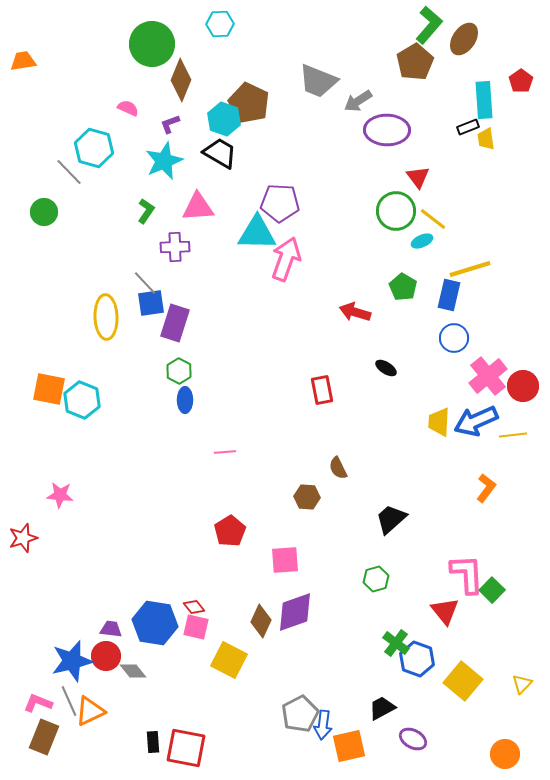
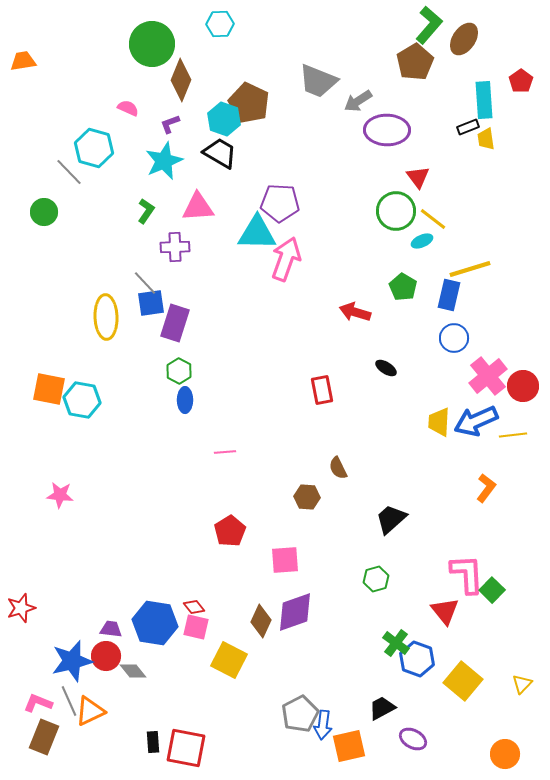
cyan hexagon at (82, 400): rotated 12 degrees counterclockwise
red star at (23, 538): moved 2 px left, 70 px down
